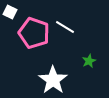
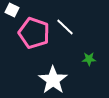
white square: moved 2 px right, 2 px up
white line: rotated 12 degrees clockwise
green star: moved 2 px up; rotated 24 degrees clockwise
